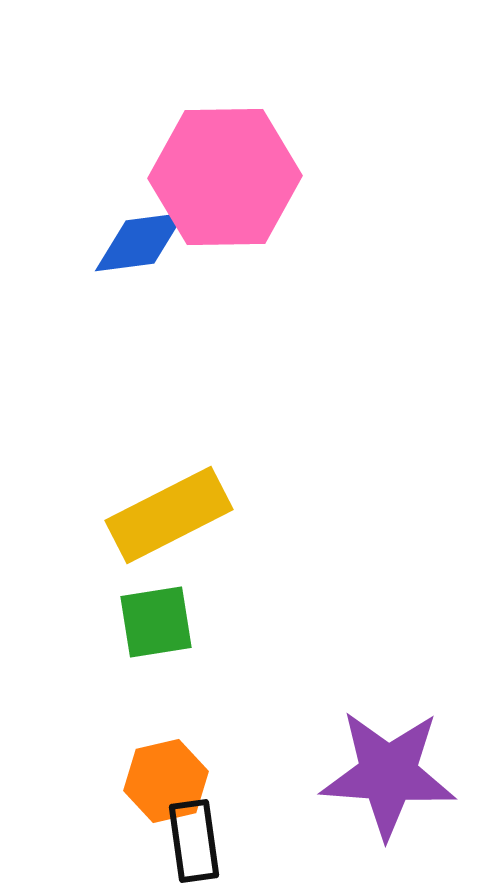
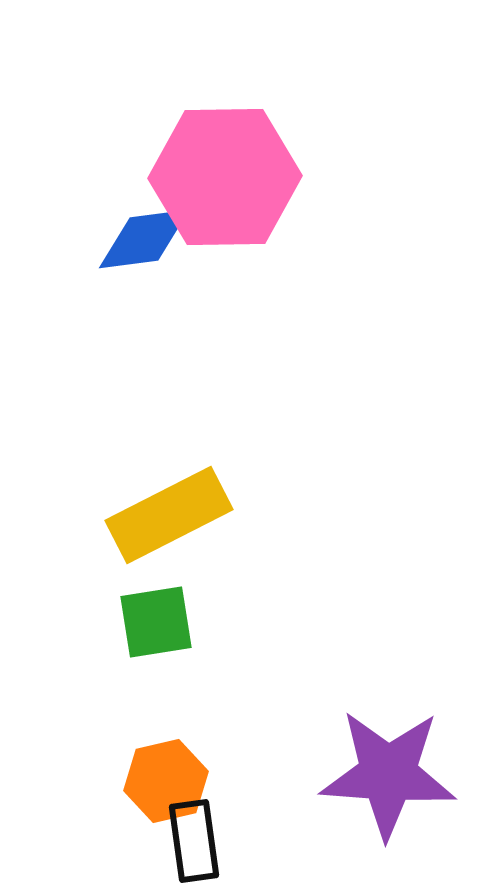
blue diamond: moved 4 px right, 3 px up
